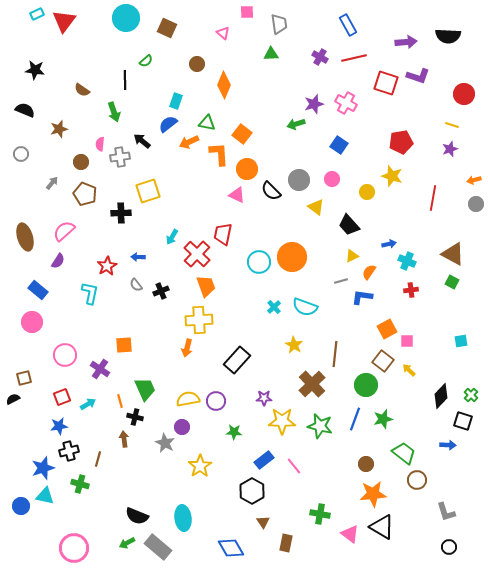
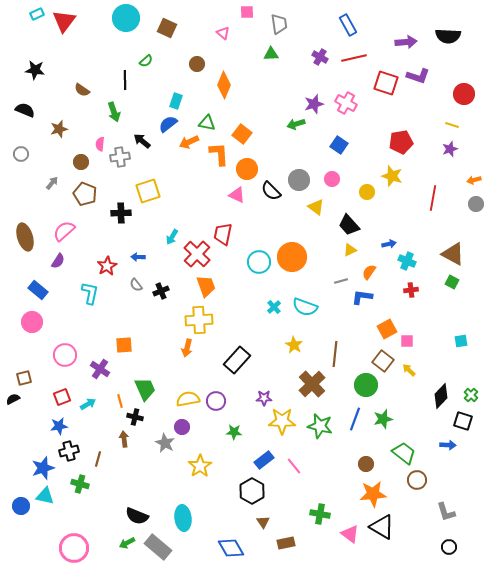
yellow triangle at (352, 256): moved 2 px left, 6 px up
brown rectangle at (286, 543): rotated 66 degrees clockwise
